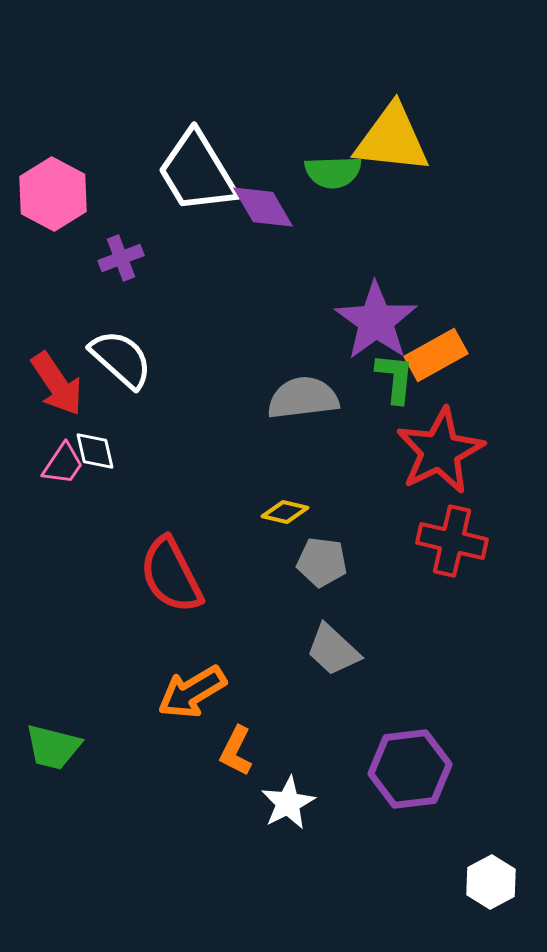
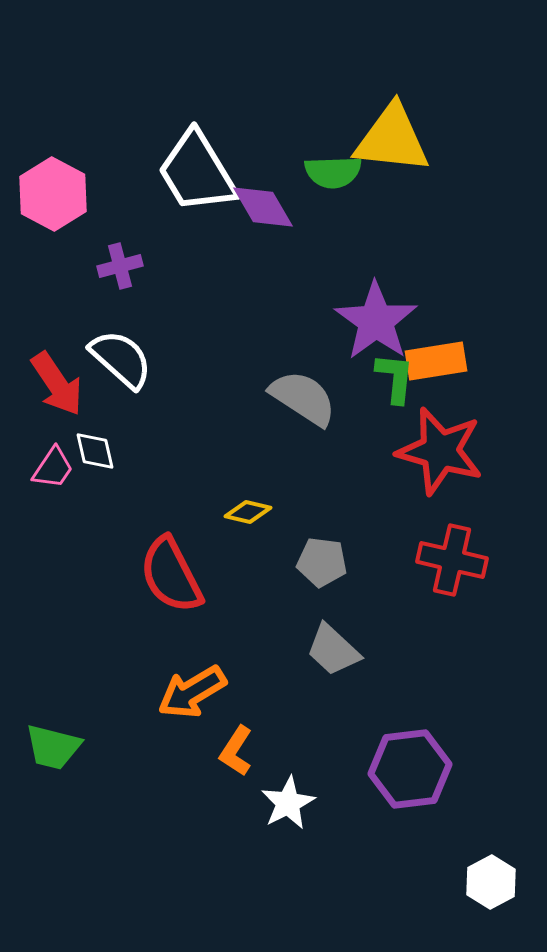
purple cross: moved 1 px left, 8 px down; rotated 6 degrees clockwise
orange rectangle: moved 6 px down; rotated 20 degrees clockwise
gray semicircle: rotated 40 degrees clockwise
red star: rotated 30 degrees counterclockwise
pink trapezoid: moved 10 px left, 4 px down
yellow diamond: moved 37 px left
red cross: moved 19 px down
orange L-shape: rotated 6 degrees clockwise
